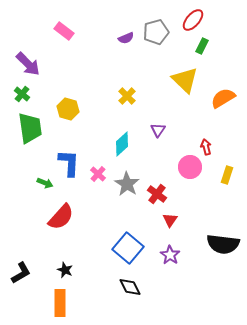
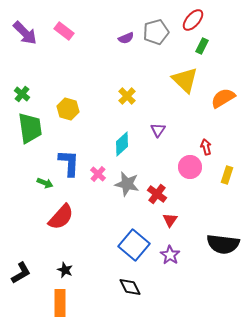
purple arrow: moved 3 px left, 31 px up
gray star: rotated 20 degrees counterclockwise
blue square: moved 6 px right, 3 px up
